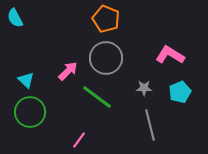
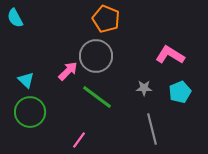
gray circle: moved 10 px left, 2 px up
gray line: moved 2 px right, 4 px down
